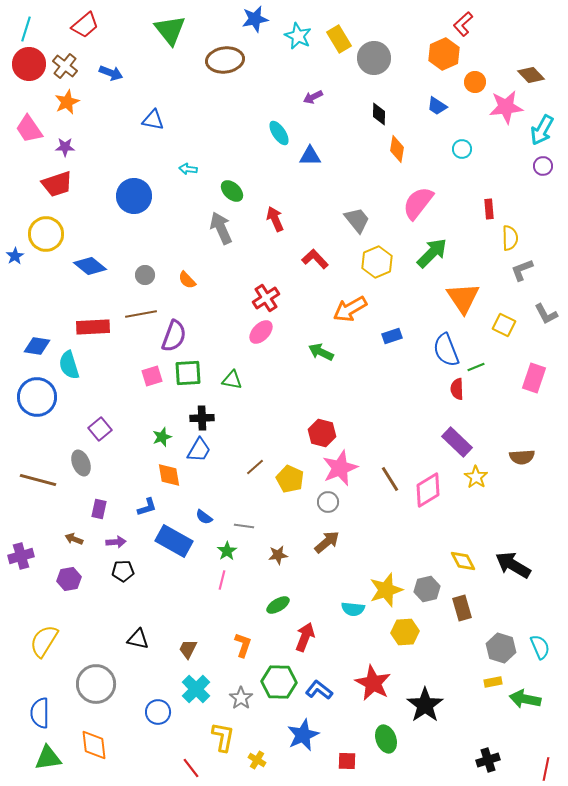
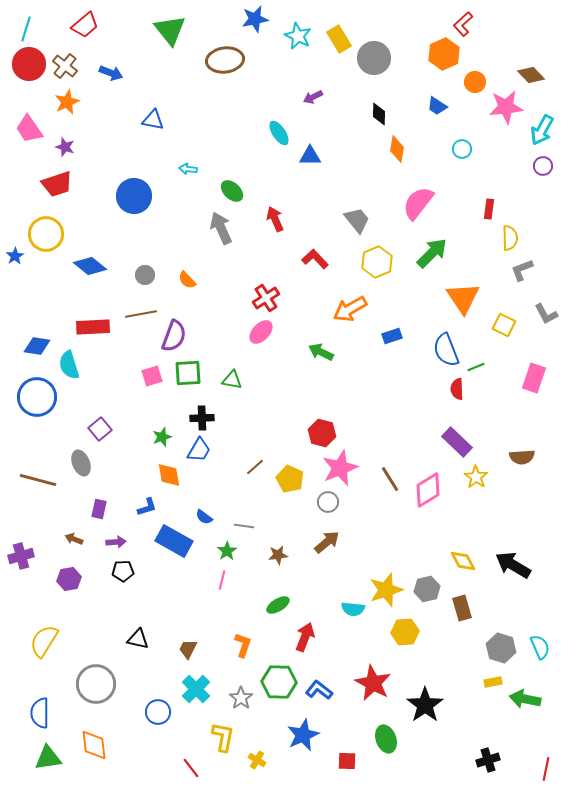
purple star at (65, 147): rotated 18 degrees clockwise
red rectangle at (489, 209): rotated 12 degrees clockwise
